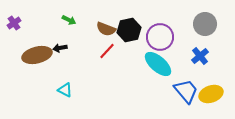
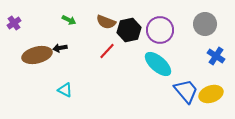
brown semicircle: moved 7 px up
purple circle: moved 7 px up
blue cross: moved 16 px right; rotated 18 degrees counterclockwise
